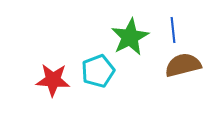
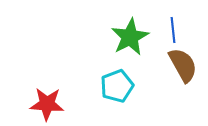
brown semicircle: rotated 75 degrees clockwise
cyan pentagon: moved 19 px right, 15 px down
red star: moved 6 px left, 24 px down
